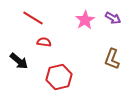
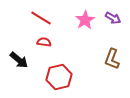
red line: moved 8 px right
black arrow: moved 1 px up
